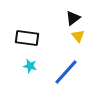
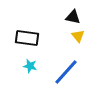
black triangle: moved 1 px up; rotated 49 degrees clockwise
